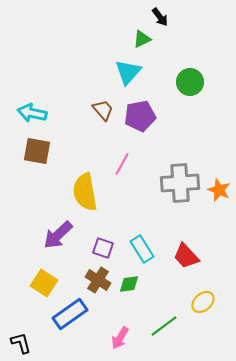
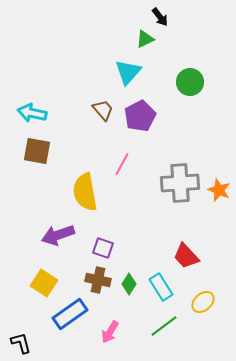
green triangle: moved 3 px right
purple pentagon: rotated 16 degrees counterclockwise
purple arrow: rotated 24 degrees clockwise
cyan rectangle: moved 19 px right, 38 px down
brown cross: rotated 20 degrees counterclockwise
green diamond: rotated 50 degrees counterclockwise
pink arrow: moved 10 px left, 6 px up
